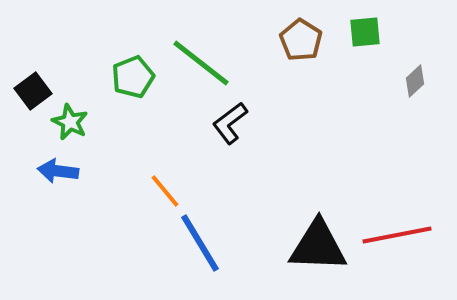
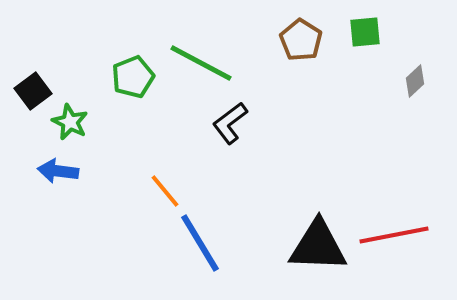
green line: rotated 10 degrees counterclockwise
red line: moved 3 px left
